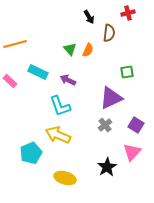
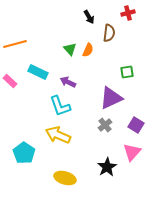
purple arrow: moved 2 px down
cyan pentagon: moved 7 px left; rotated 15 degrees counterclockwise
